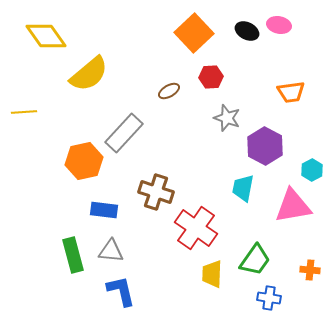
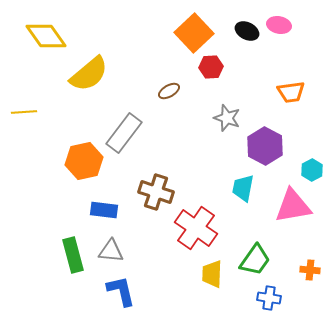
red hexagon: moved 10 px up
gray rectangle: rotated 6 degrees counterclockwise
